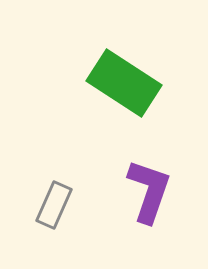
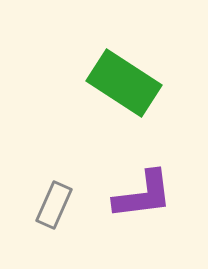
purple L-shape: moved 6 px left, 4 px down; rotated 64 degrees clockwise
